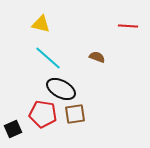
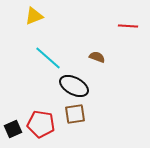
yellow triangle: moved 7 px left, 8 px up; rotated 36 degrees counterclockwise
black ellipse: moved 13 px right, 3 px up
red pentagon: moved 2 px left, 10 px down
